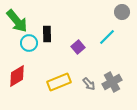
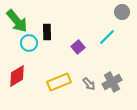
black rectangle: moved 2 px up
